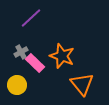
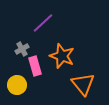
purple line: moved 12 px right, 5 px down
gray cross: moved 1 px right, 3 px up
pink rectangle: moved 3 px down; rotated 30 degrees clockwise
orange triangle: moved 1 px right
